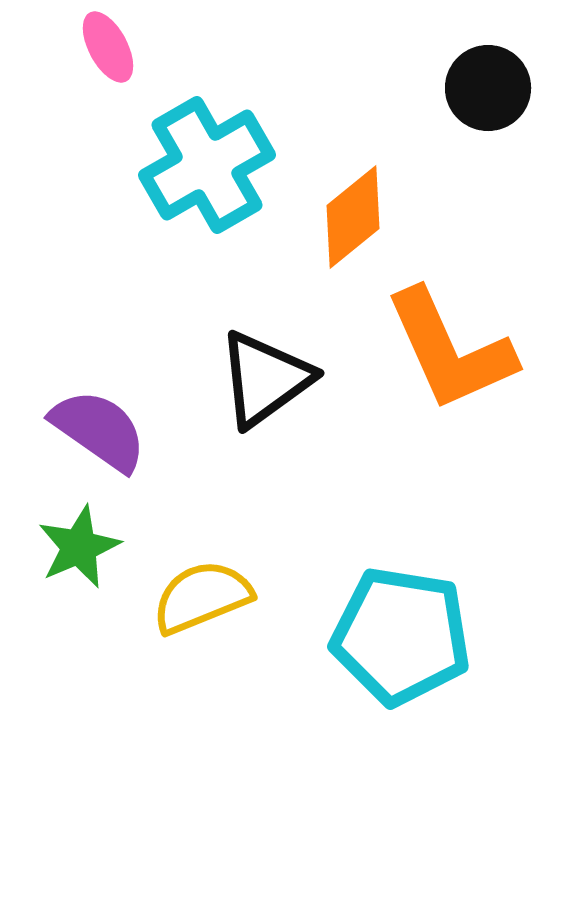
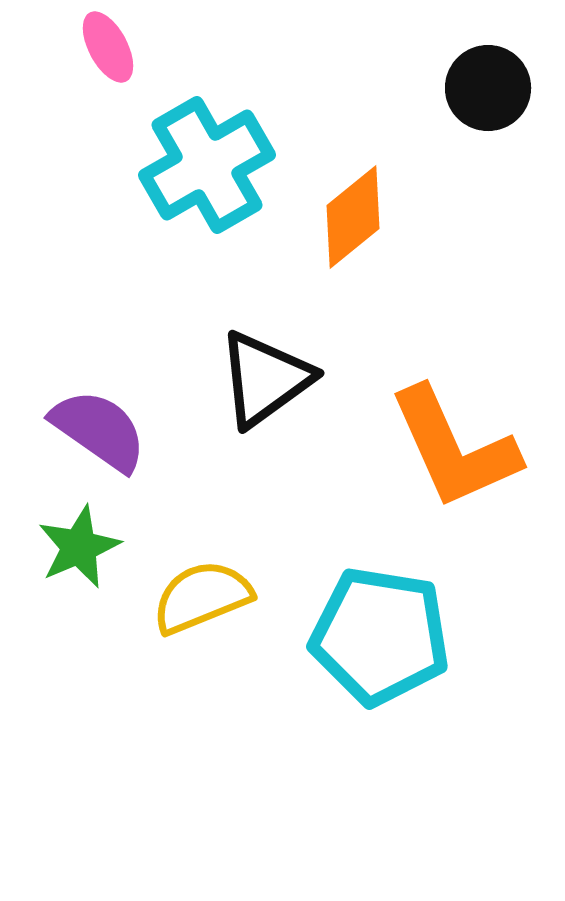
orange L-shape: moved 4 px right, 98 px down
cyan pentagon: moved 21 px left
